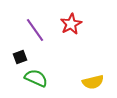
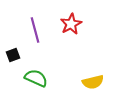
purple line: rotated 20 degrees clockwise
black square: moved 7 px left, 2 px up
